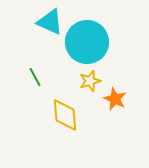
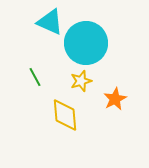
cyan circle: moved 1 px left, 1 px down
yellow star: moved 9 px left
orange star: rotated 20 degrees clockwise
